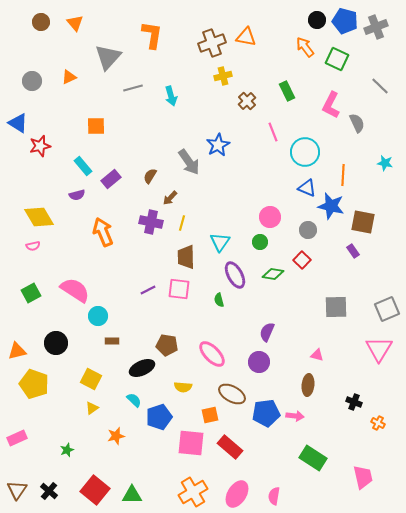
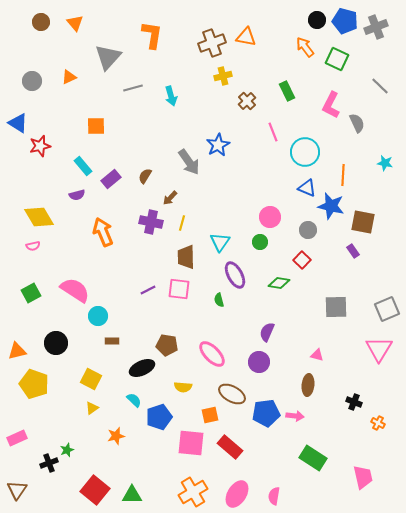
brown semicircle at (150, 176): moved 5 px left
green diamond at (273, 274): moved 6 px right, 9 px down
black cross at (49, 491): moved 28 px up; rotated 30 degrees clockwise
